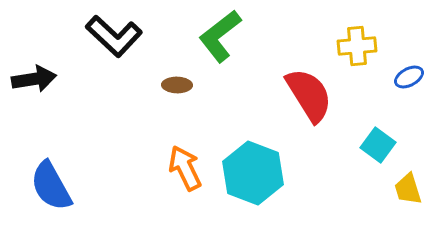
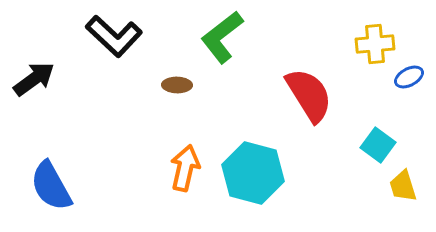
green L-shape: moved 2 px right, 1 px down
yellow cross: moved 18 px right, 2 px up
black arrow: rotated 27 degrees counterclockwise
orange arrow: rotated 39 degrees clockwise
cyan hexagon: rotated 6 degrees counterclockwise
yellow trapezoid: moved 5 px left, 3 px up
